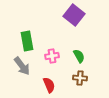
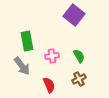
brown cross: moved 1 px left, 1 px down; rotated 32 degrees counterclockwise
